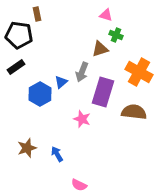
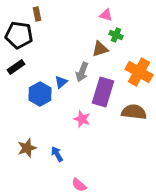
pink semicircle: rotated 14 degrees clockwise
